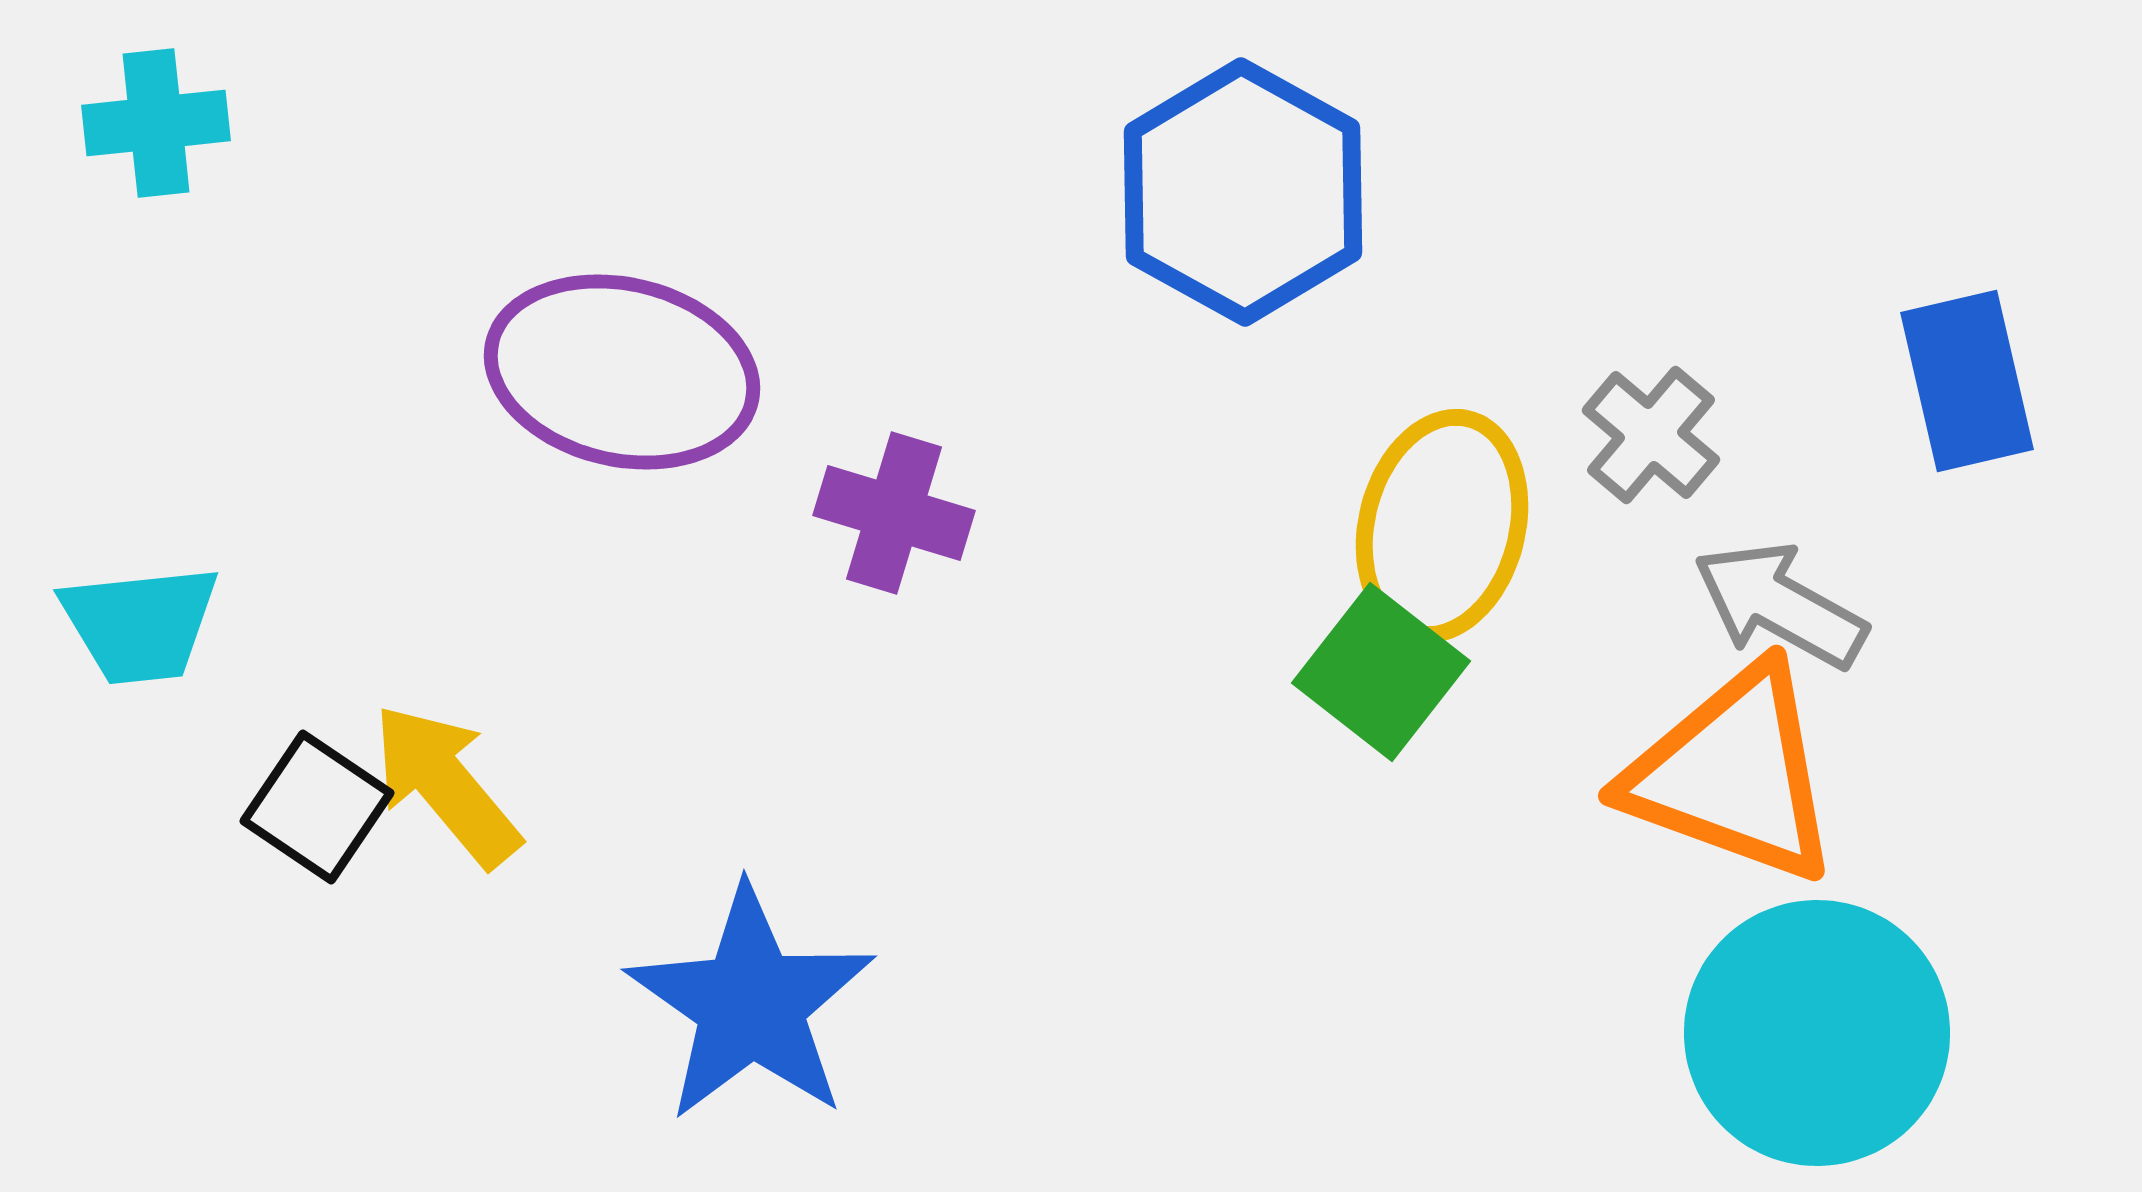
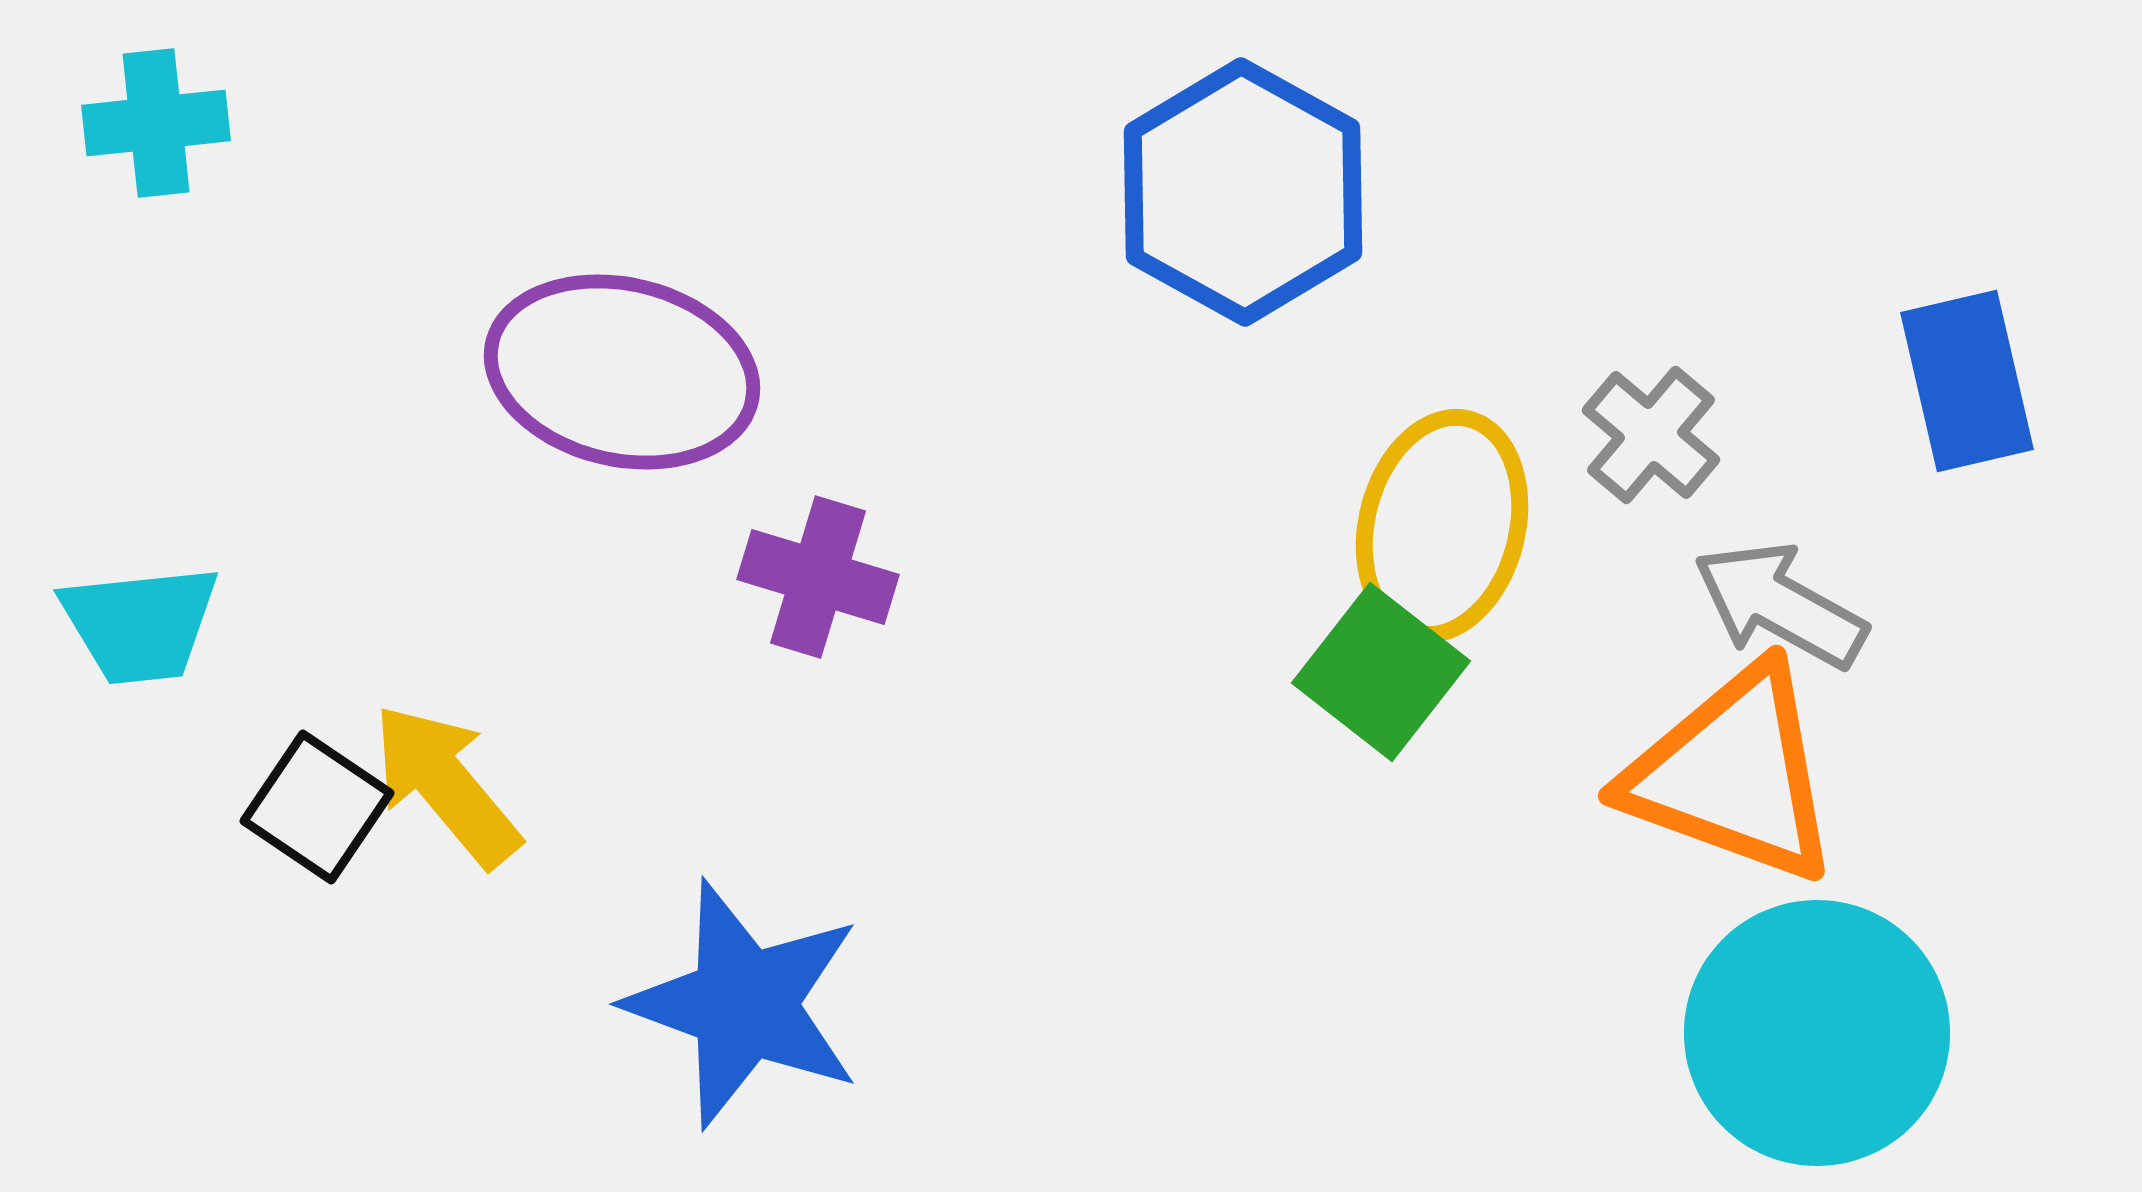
purple cross: moved 76 px left, 64 px down
blue star: moved 7 px left; rotated 15 degrees counterclockwise
